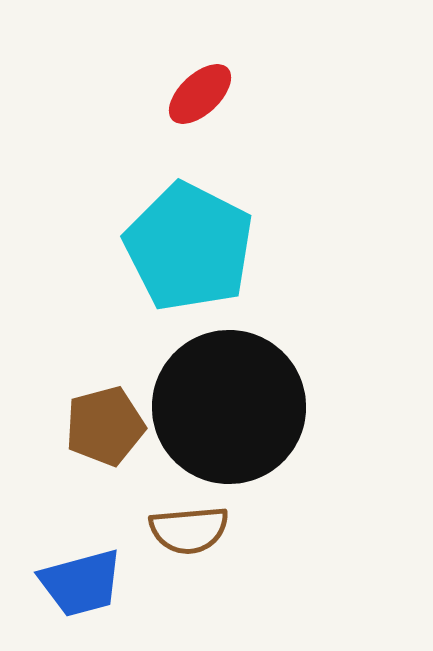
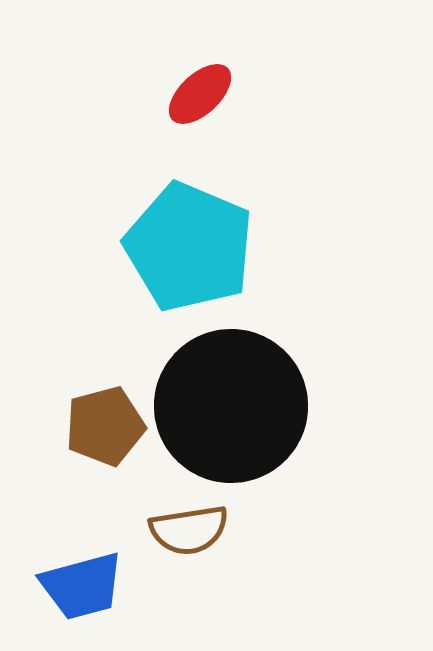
cyan pentagon: rotated 4 degrees counterclockwise
black circle: moved 2 px right, 1 px up
brown semicircle: rotated 4 degrees counterclockwise
blue trapezoid: moved 1 px right, 3 px down
